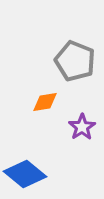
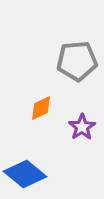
gray pentagon: moved 2 px right; rotated 27 degrees counterclockwise
orange diamond: moved 4 px left, 6 px down; rotated 16 degrees counterclockwise
